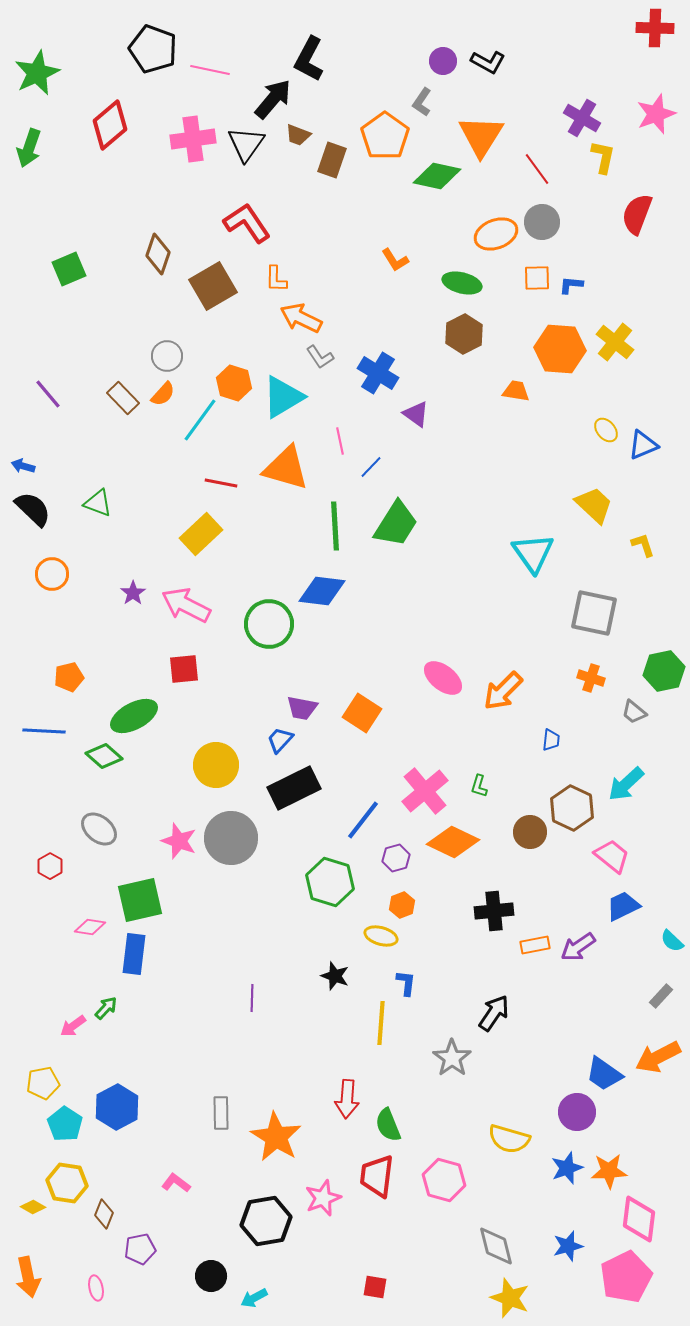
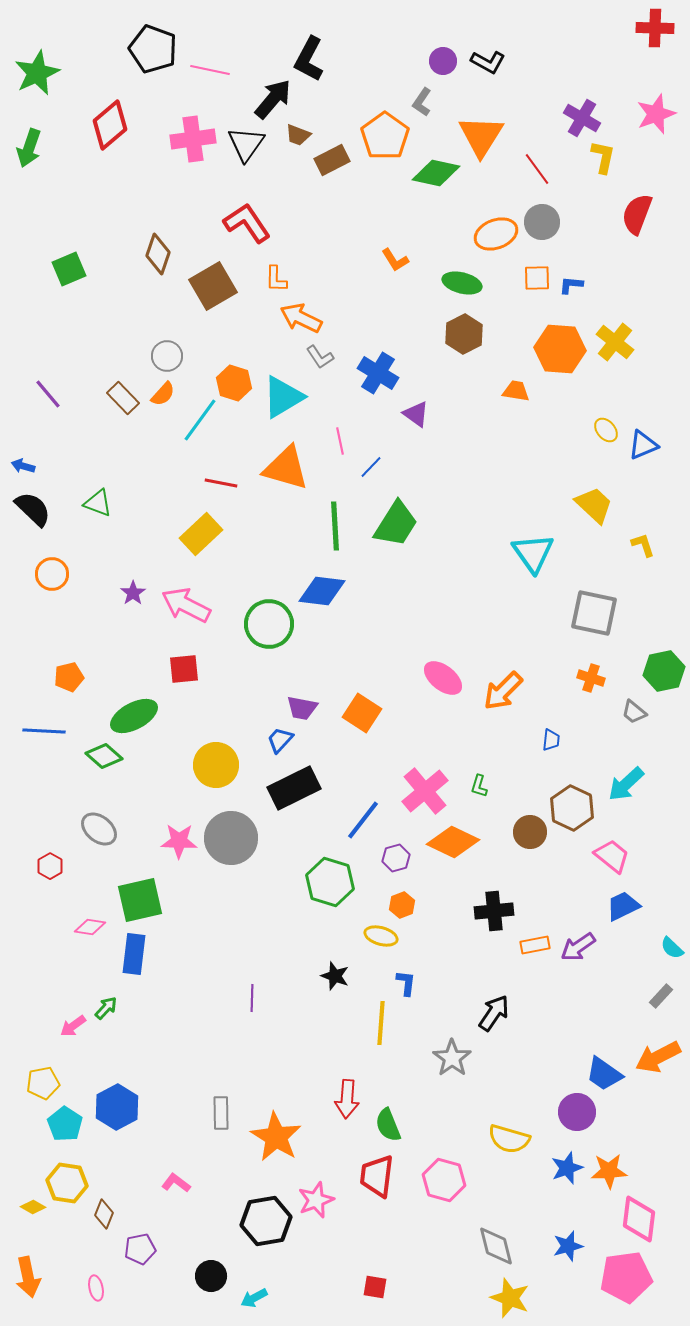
brown rectangle at (332, 160): rotated 44 degrees clockwise
green diamond at (437, 176): moved 1 px left, 3 px up
pink star at (179, 841): rotated 18 degrees counterclockwise
cyan semicircle at (672, 941): moved 7 px down
pink star at (323, 1198): moved 7 px left, 2 px down
pink pentagon at (626, 1277): rotated 18 degrees clockwise
